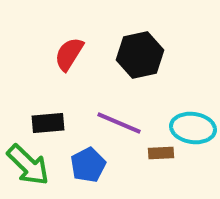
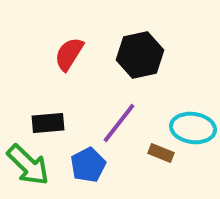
purple line: rotated 75 degrees counterclockwise
brown rectangle: rotated 25 degrees clockwise
